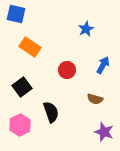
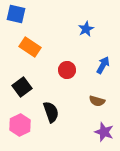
brown semicircle: moved 2 px right, 2 px down
